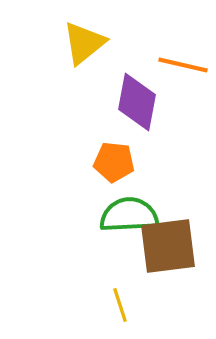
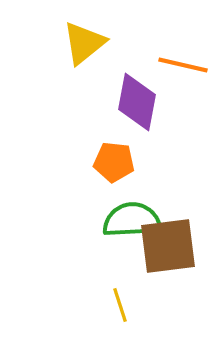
green semicircle: moved 3 px right, 5 px down
